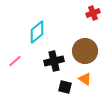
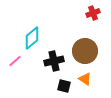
cyan diamond: moved 5 px left, 6 px down
black square: moved 1 px left, 1 px up
